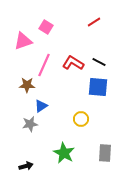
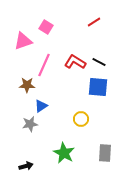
red L-shape: moved 2 px right, 1 px up
